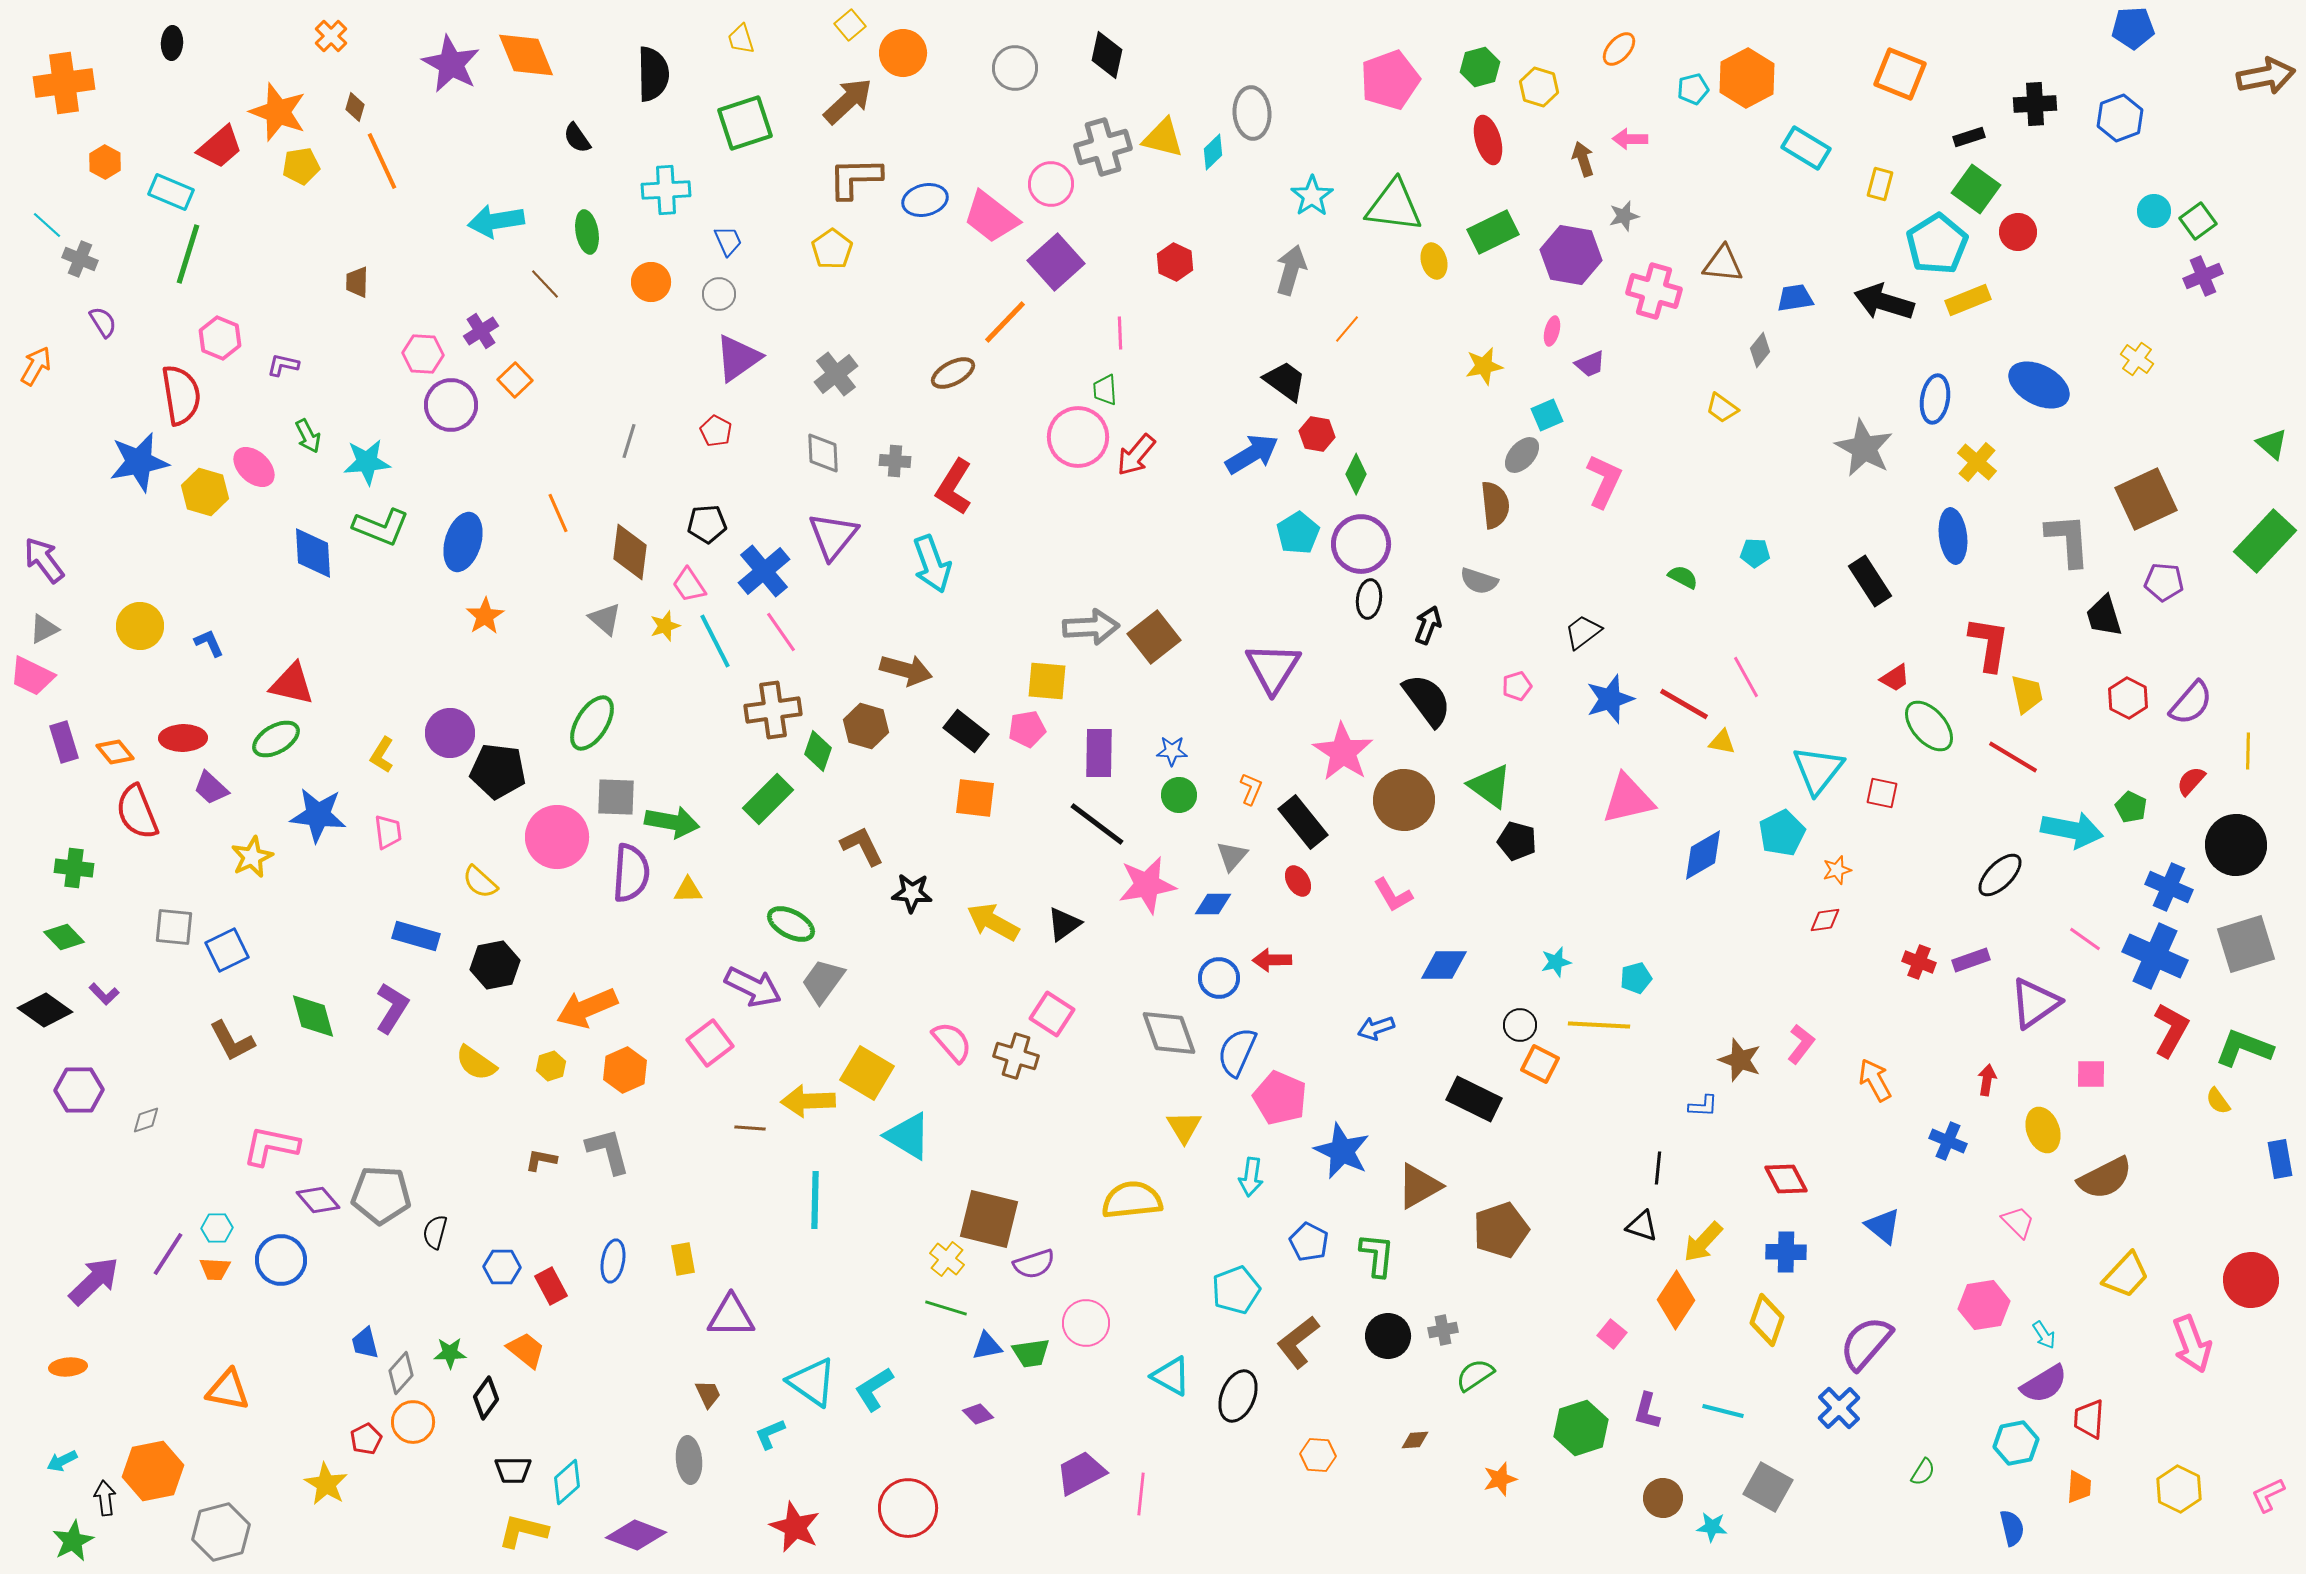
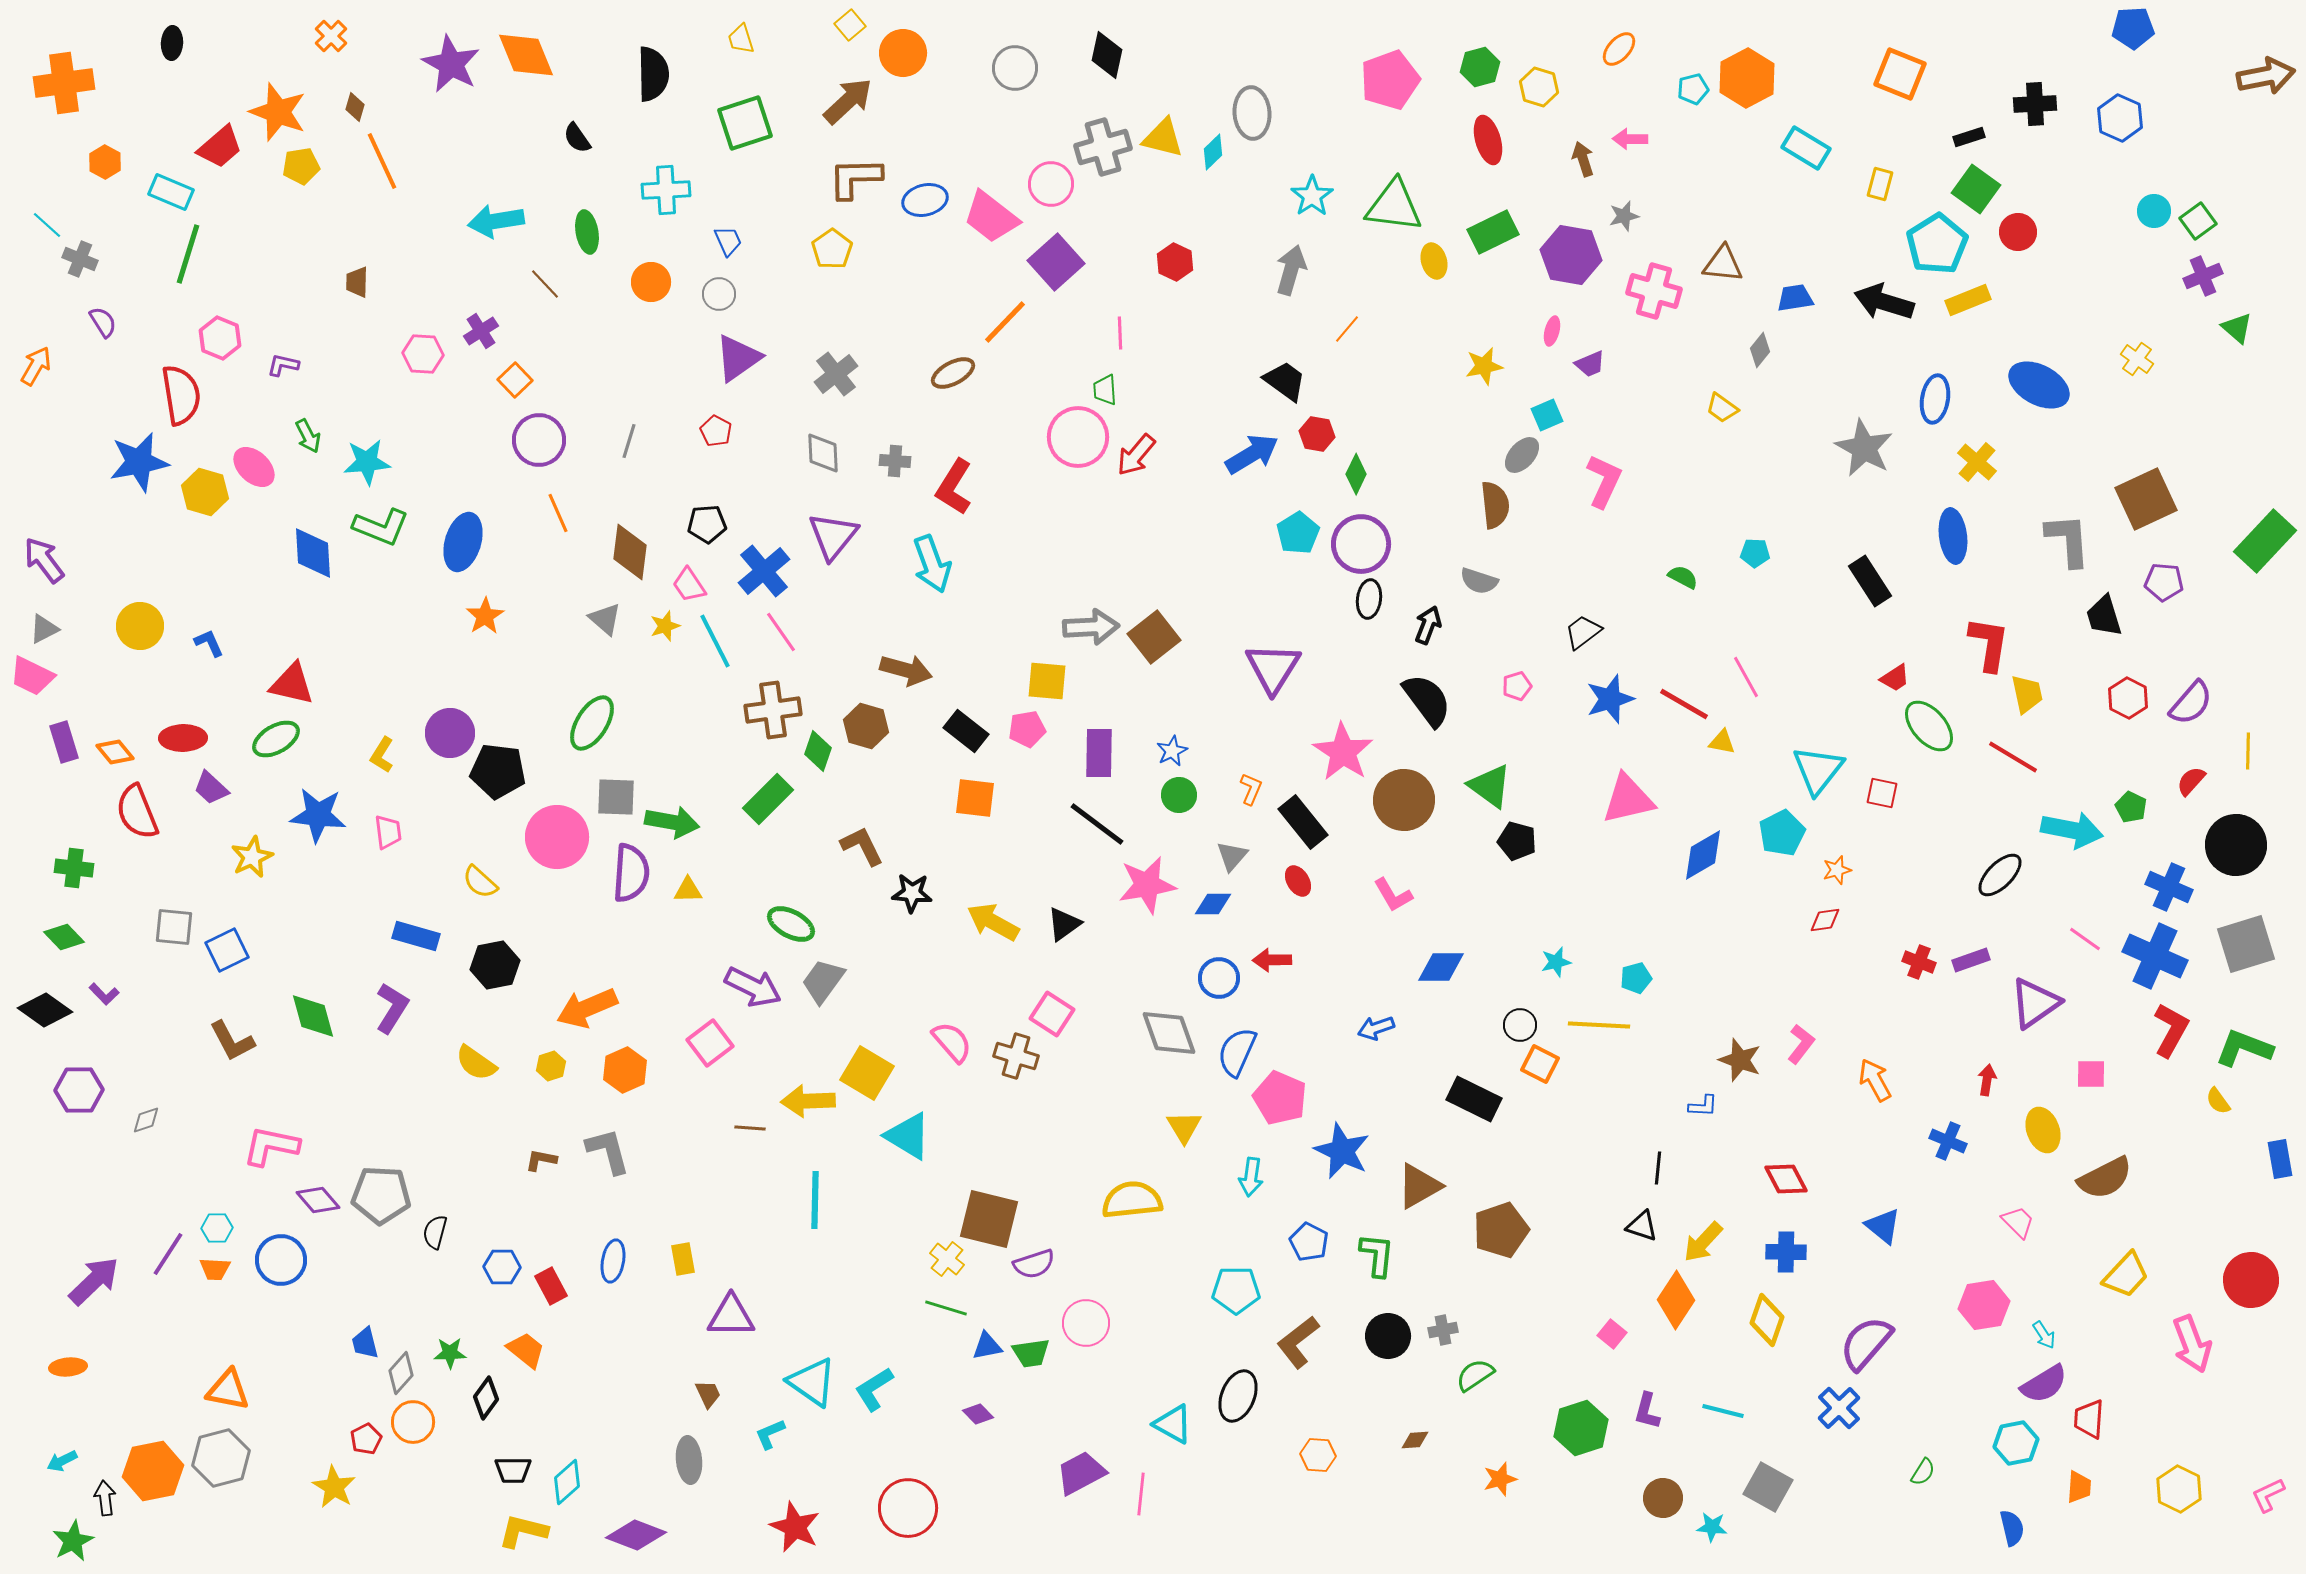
blue hexagon at (2120, 118): rotated 15 degrees counterclockwise
purple circle at (451, 405): moved 88 px right, 35 px down
green triangle at (2272, 444): moved 35 px left, 116 px up
blue star at (1172, 751): rotated 28 degrees counterclockwise
blue diamond at (1444, 965): moved 3 px left, 2 px down
cyan pentagon at (1236, 1290): rotated 21 degrees clockwise
cyan triangle at (1171, 1376): moved 2 px right, 48 px down
yellow star at (326, 1484): moved 8 px right, 3 px down
gray hexagon at (221, 1532): moved 74 px up
